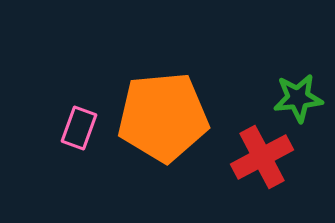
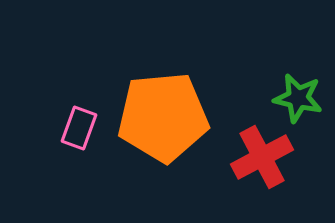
green star: rotated 18 degrees clockwise
